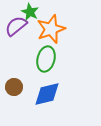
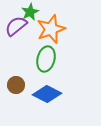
green star: rotated 18 degrees clockwise
brown circle: moved 2 px right, 2 px up
blue diamond: rotated 40 degrees clockwise
